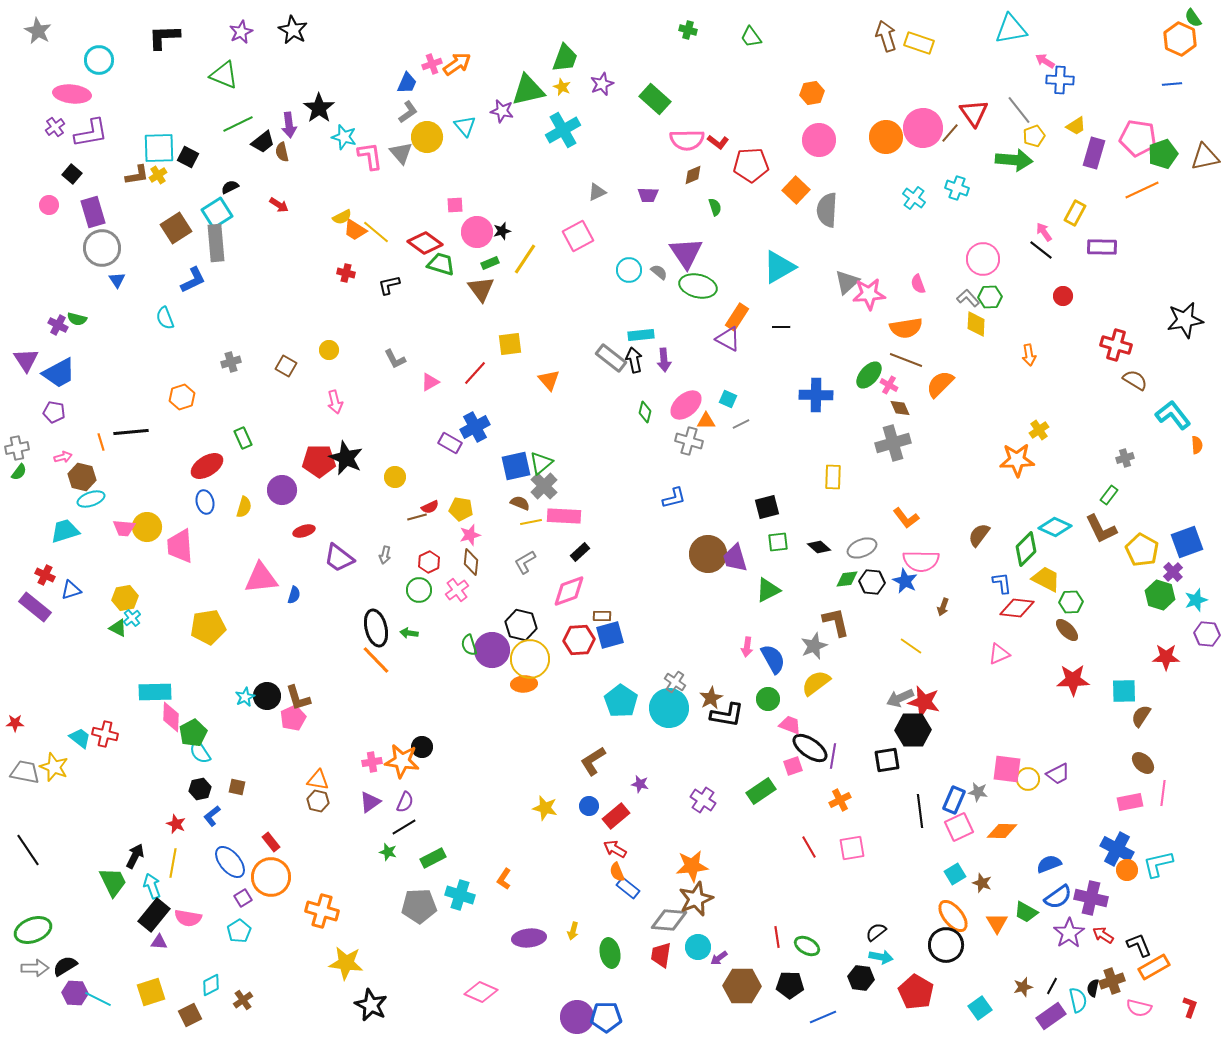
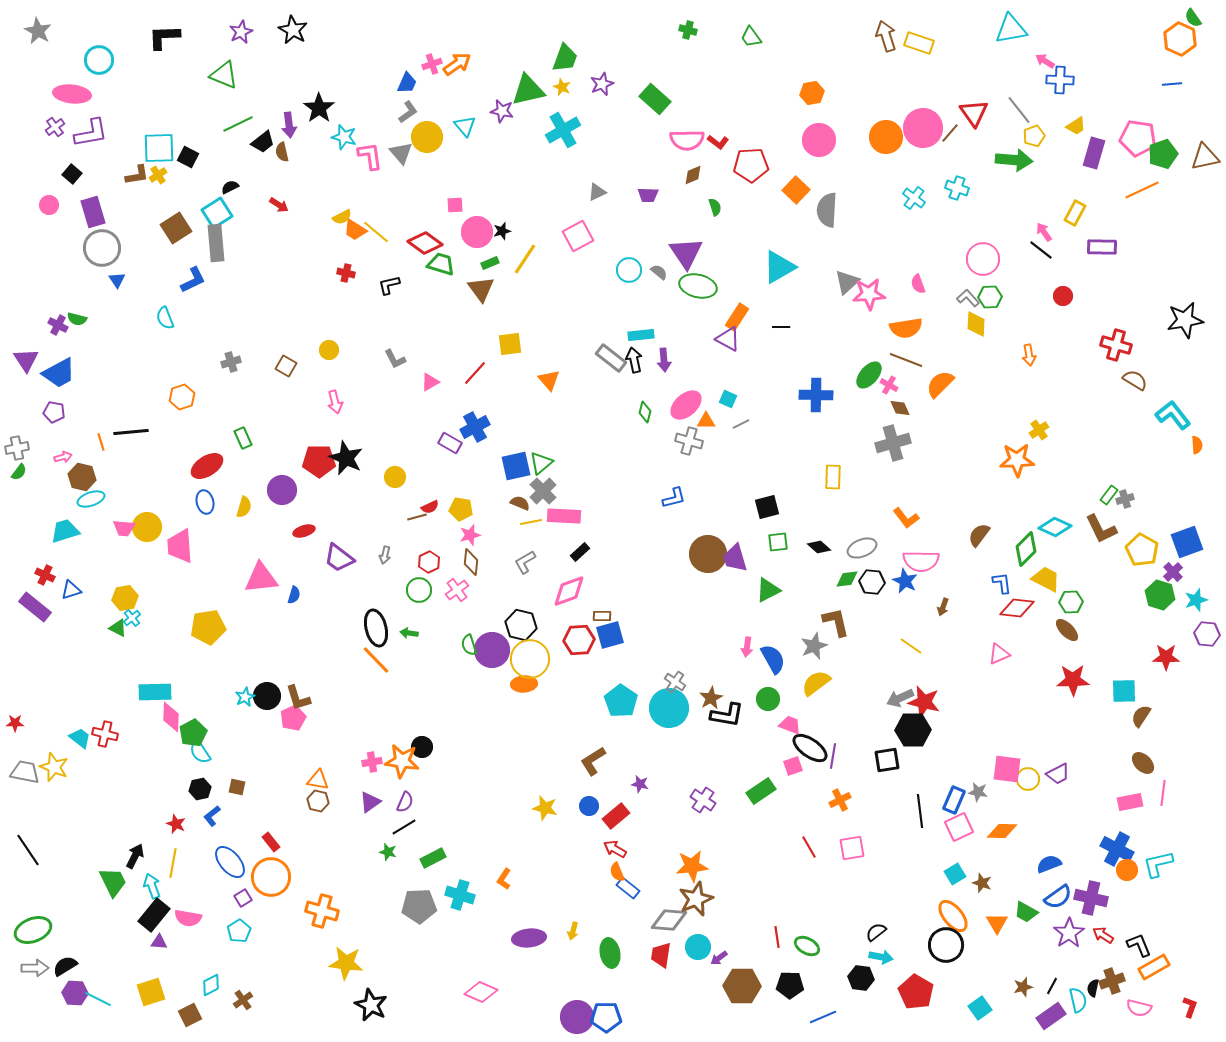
gray cross at (1125, 458): moved 41 px down
gray cross at (544, 486): moved 1 px left, 5 px down
